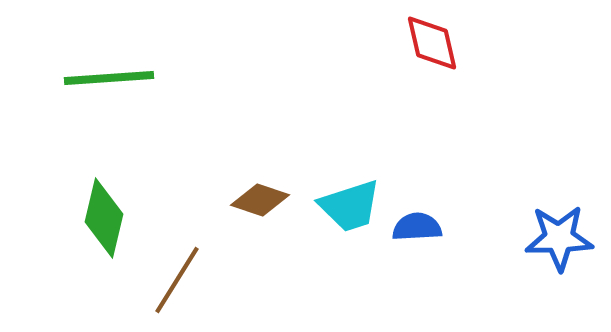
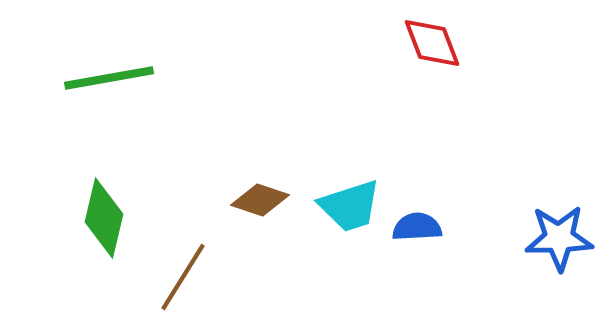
red diamond: rotated 8 degrees counterclockwise
green line: rotated 6 degrees counterclockwise
brown line: moved 6 px right, 3 px up
